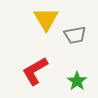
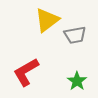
yellow triangle: moved 1 px right, 1 px down; rotated 24 degrees clockwise
red L-shape: moved 9 px left, 1 px down
